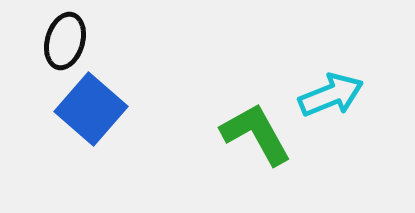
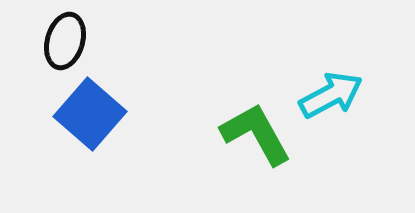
cyan arrow: rotated 6 degrees counterclockwise
blue square: moved 1 px left, 5 px down
